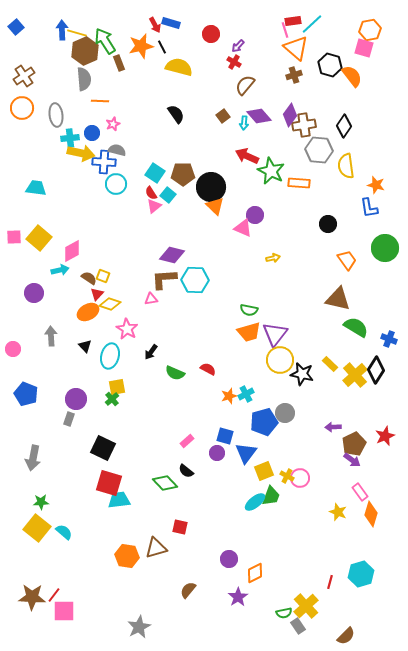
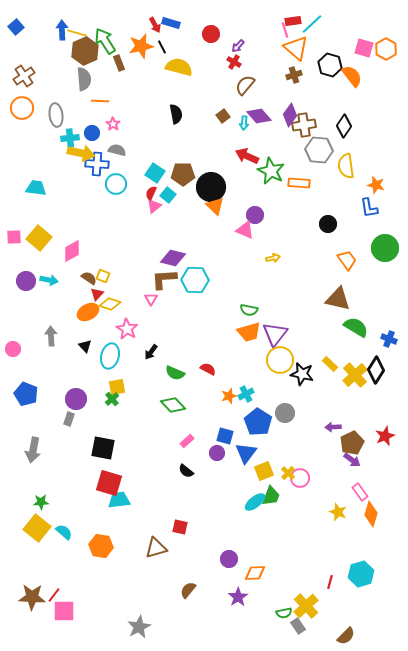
orange hexagon at (370, 30): moved 16 px right, 19 px down; rotated 20 degrees counterclockwise
black semicircle at (176, 114): rotated 24 degrees clockwise
pink star at (113, 124): rotated 16 degrees counterclockwise
blue cross at (104, 162): moved 7 px left, 2 px down
red semicircle at (151, 193): rotated 56 degrees clockwise
pink triangle at (243, 228): moved 2 px right, 2 px down
purple diamond at (172, 255): moved 1 px right, 3 px down
cyan arrow at (60, 270): moved 11 px left, 10 px down; rotated 24 degrees clockwise
purple circle at (34, 293): moved 8 px left, 12 px up
pink triangle at (151, 299): rotated 48 degrees counterclockwise
blue pentagon at (264, 422): moved 6 px left; rotated 24 degrees counterclockwise
brown pentagon at (354, 444): moved 2 px left, 1 px up
black square at (103, 448): rotated 15 degrees counterclockwise
gray arrow at (33, 458): moved 8 px up
yellow cross at (287, 476): moved 1 px right, 3 px up; rotated 16 degrees clockwise
green diamond at (165, 483): moved 8 px right, 78 px up
orange hexagon at (127, 556): moved 26 px left, 10 px up
orange diamond at (255, 573): rotated 25 degrees clockwise
